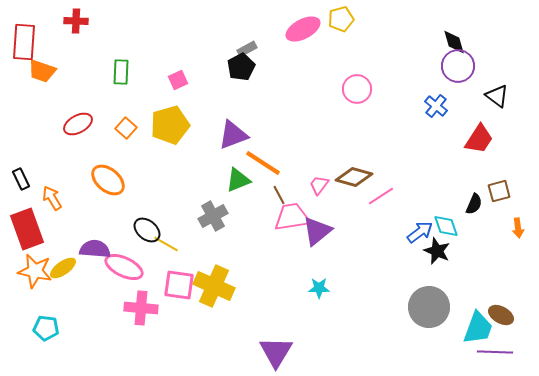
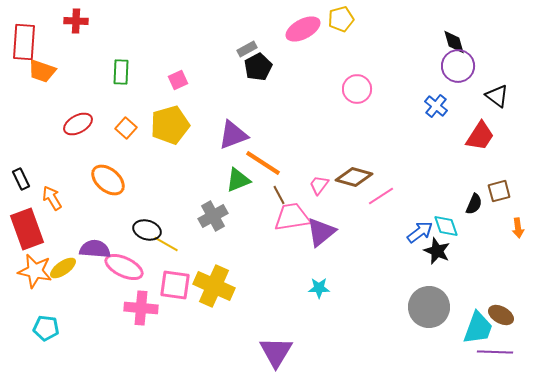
black pentagon at (241, 67): moved 17 px right
red trapezoid at (479, 139): moved 1 px right, 3 px up
black ellipse at (147, 230): rotated 24 degrees counterclockwise
purple triangle at (317, 231): moved 4 px right, 1 px down
pink square at (179, 285): moved 4 px left
